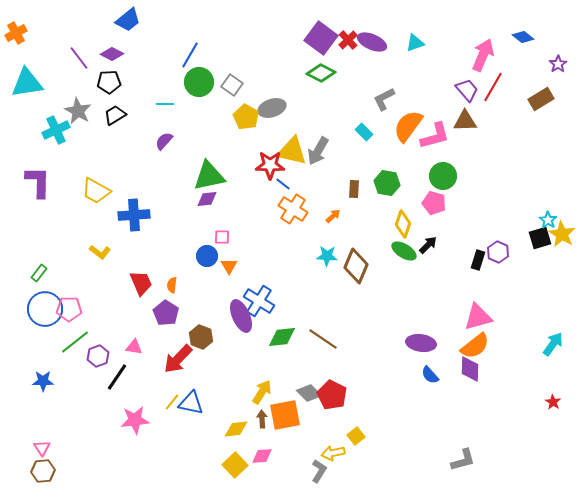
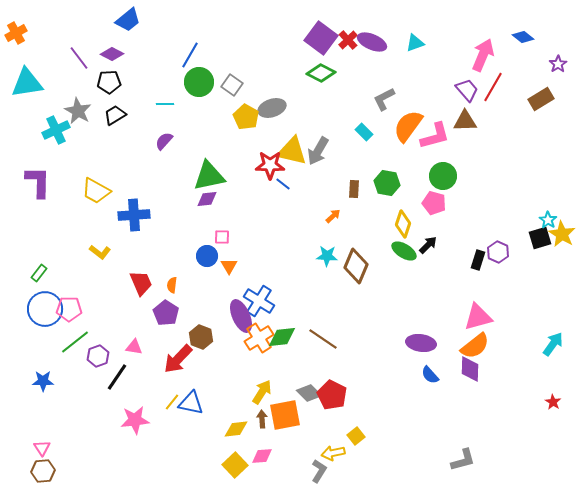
orange cross at (293, 209): moved 34 px left, 129 px down; rotated 24 degrees clockwise
